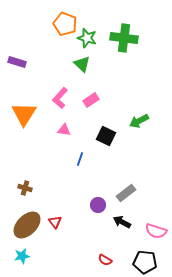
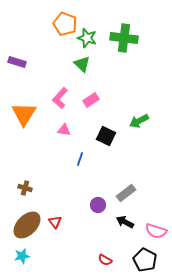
black arrow: moved 3 px right
black pentagon: moved 2 px up; rotated 20 degrees clockwise
